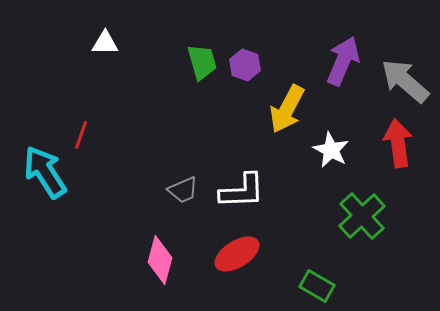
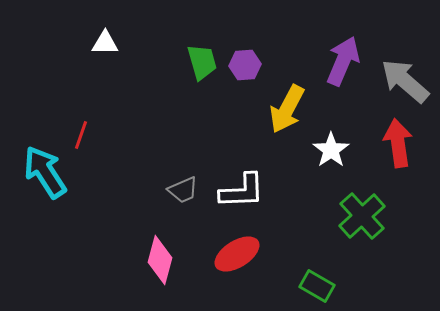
purple hexagon: rotated 24 degrees counterclockwise
white star: rotated 9 degrees clockwise
